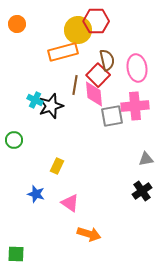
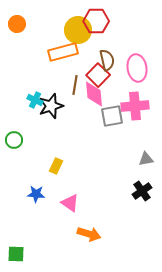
yellow rectangle: moved 1 px left
blue star: rotated 12 degrees counterclockwise
